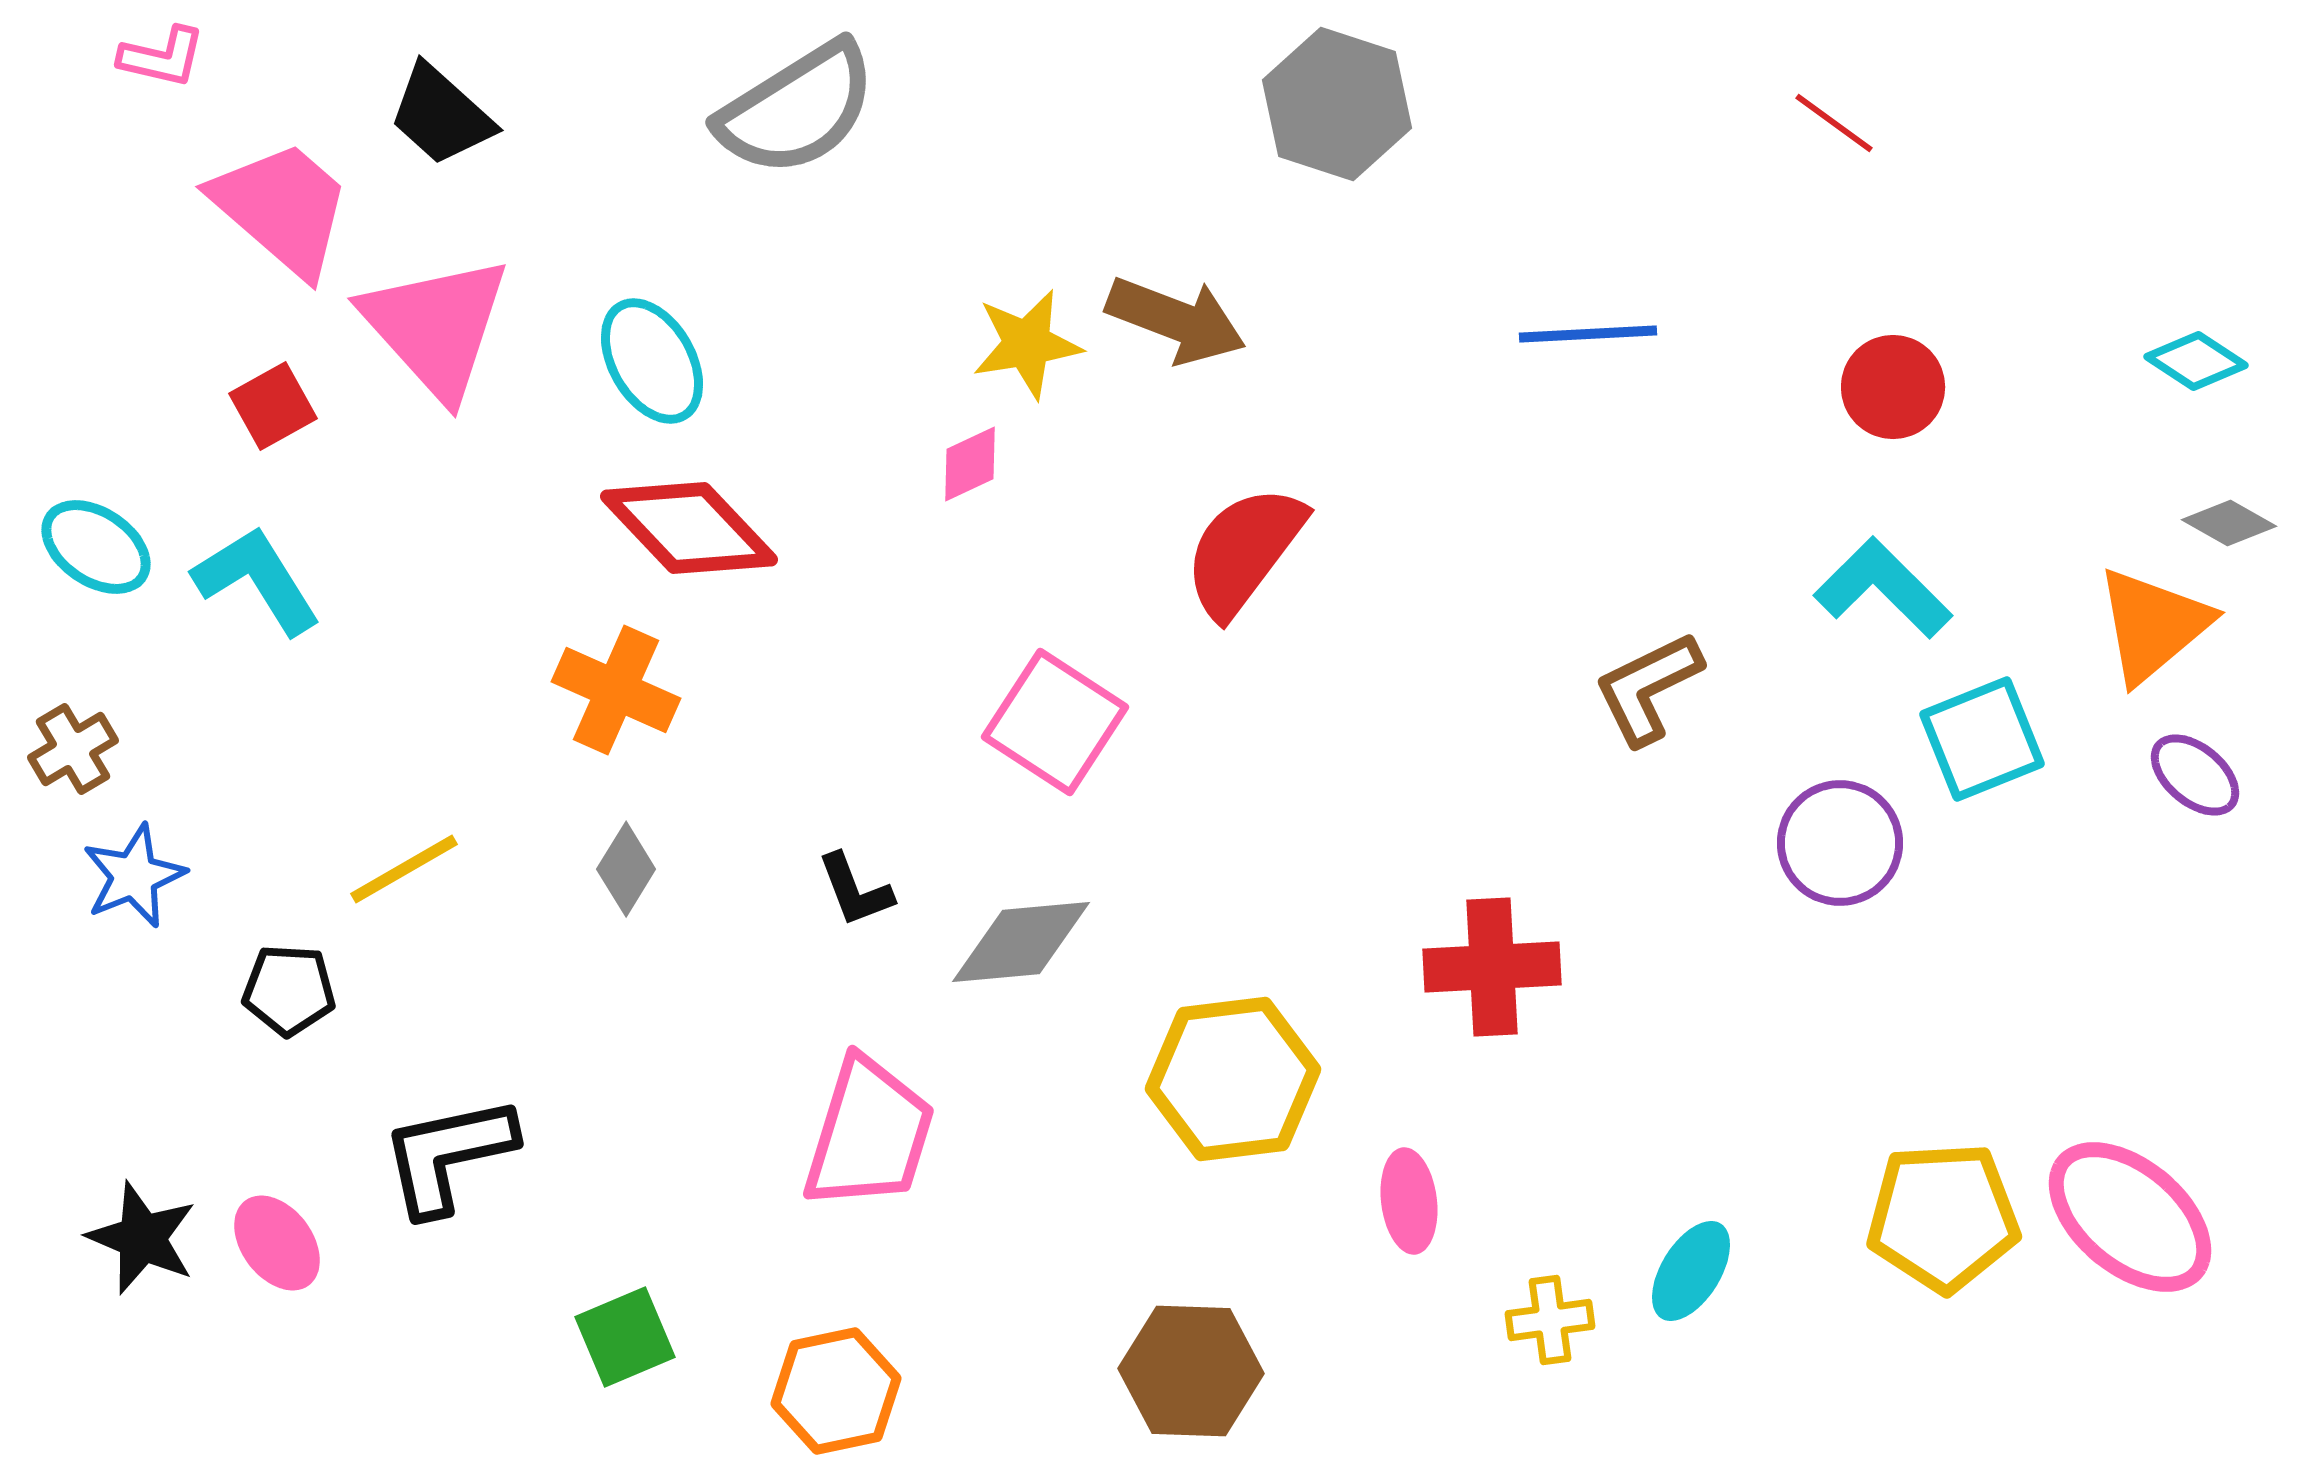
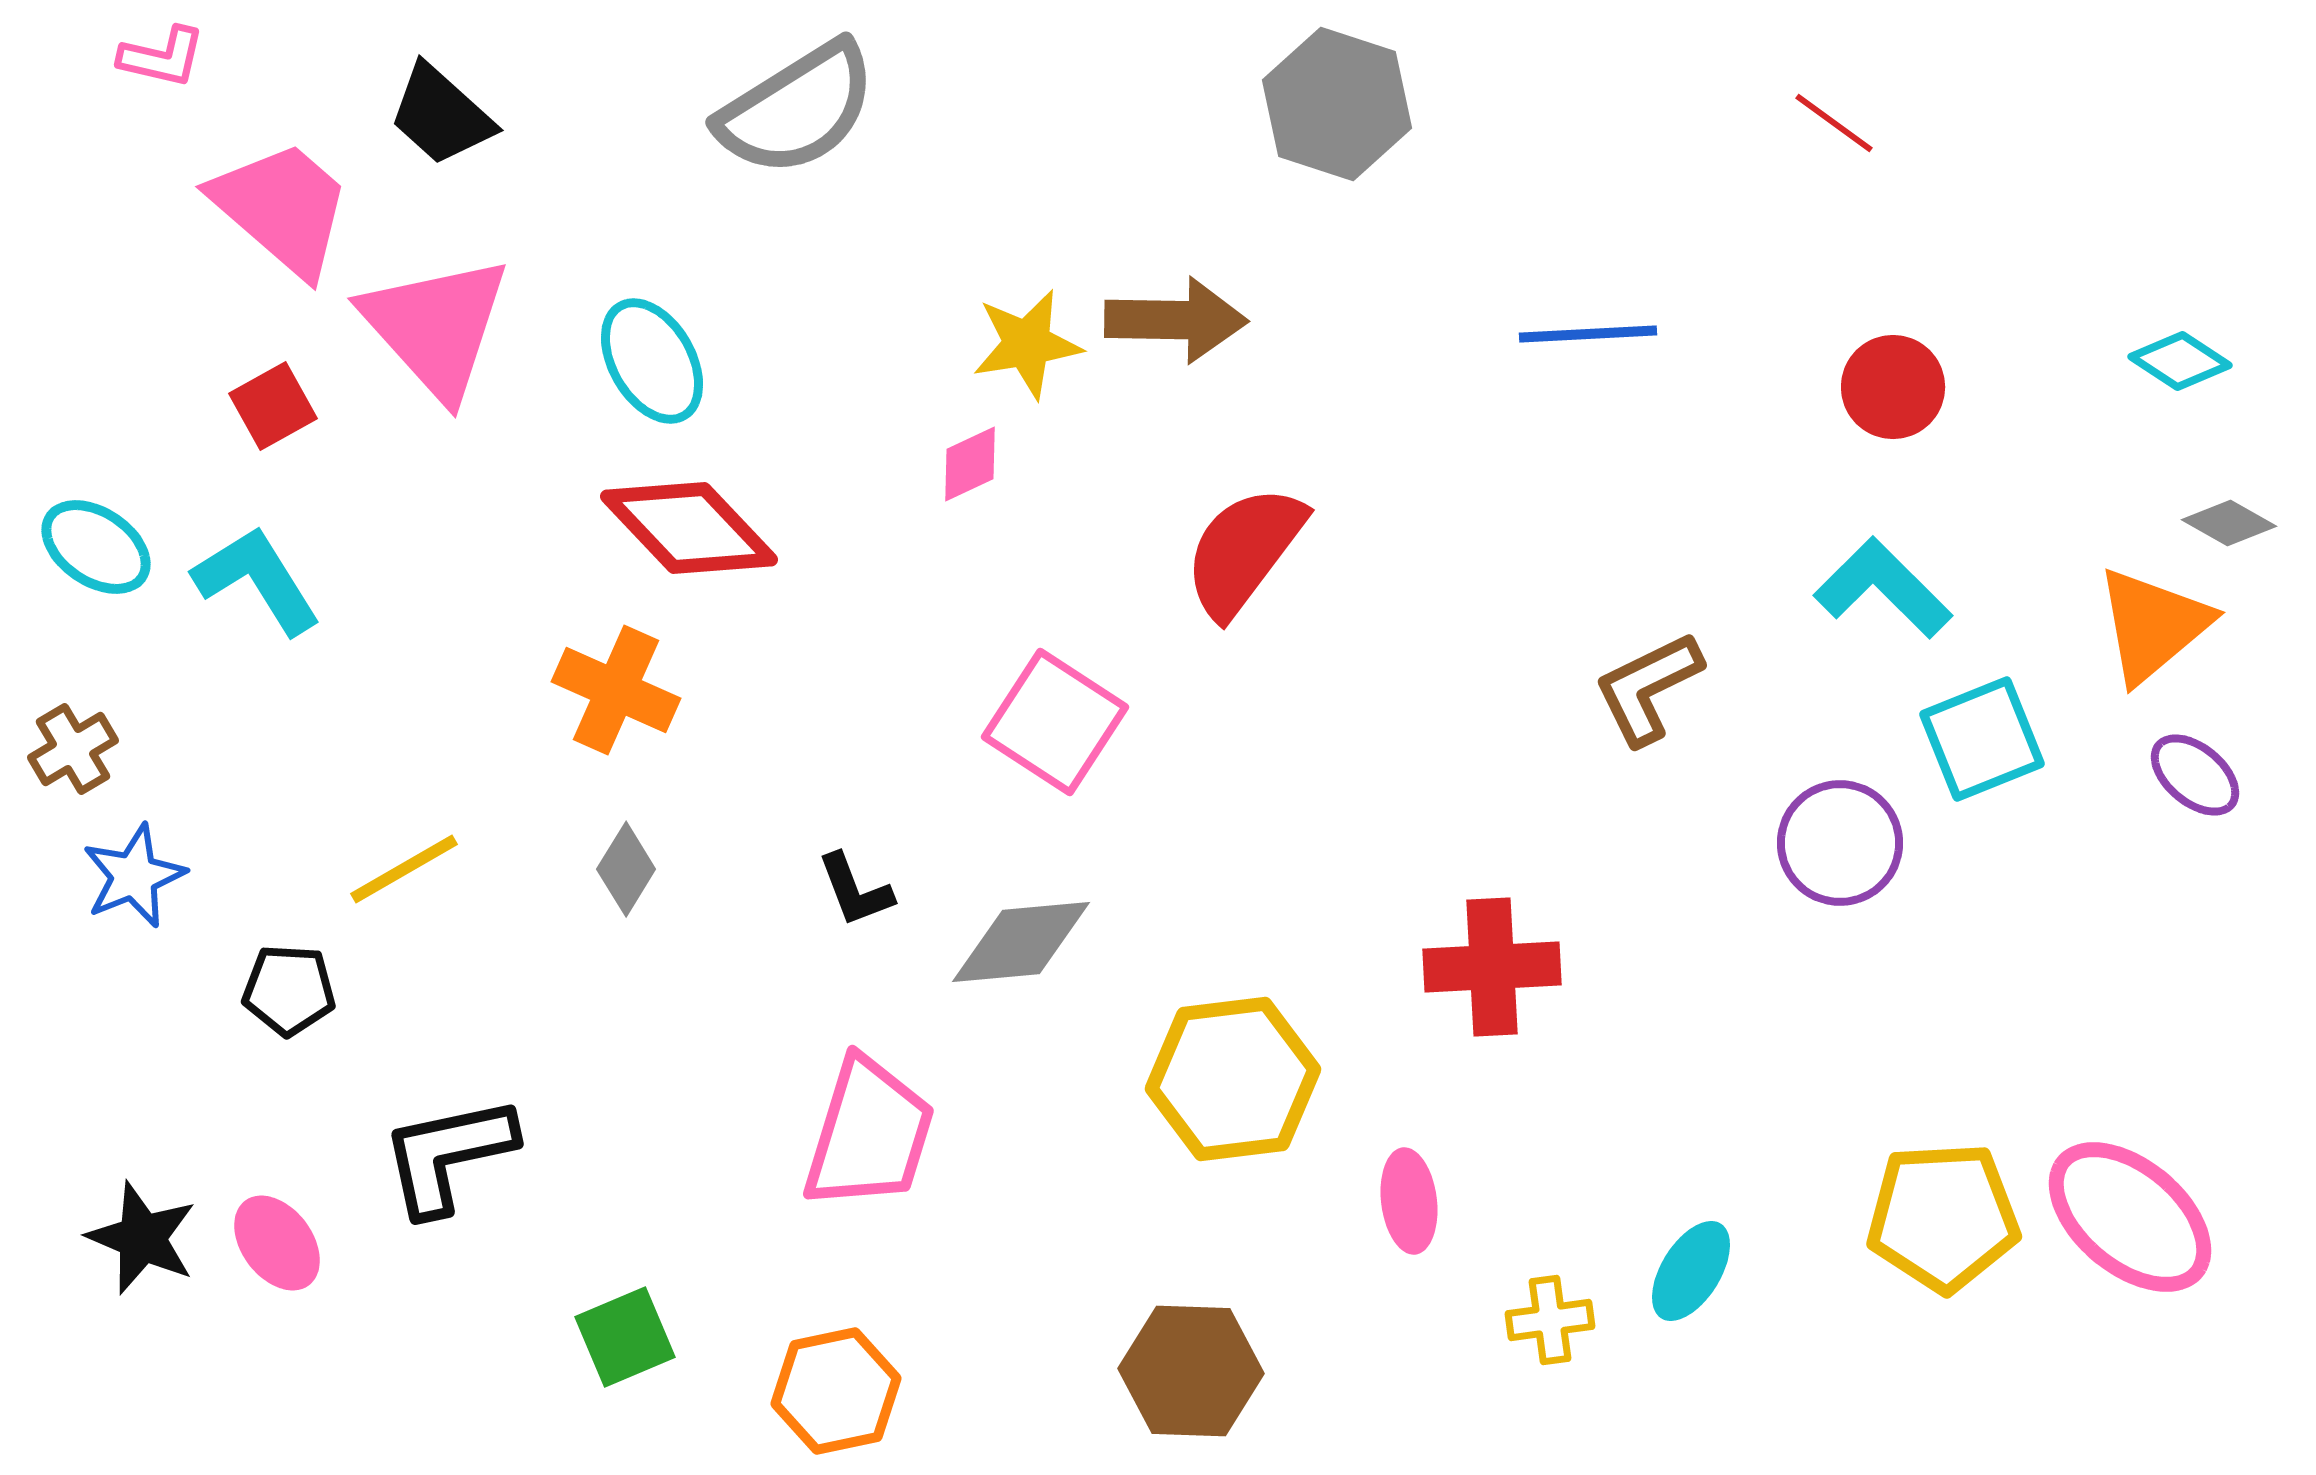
brown arrow at (1176, 320): rotated 20 degrees counterclockwise
cyan diamond at (2196, 361): moved 16 px left
